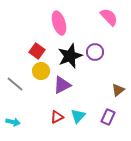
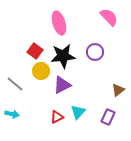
red square: moved 2 px left
black star: moved 7 px left; rotated 15 degrees clockwise
cyan triangle: moved 4 px up
cyan arrow: moved 1 px left, 8 px up
